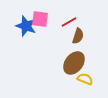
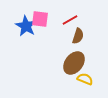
red line: moved 1 px right, 2 px up
blue star: rotated 10 degrees clockwise
